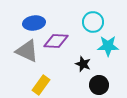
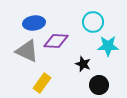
yellow rectangle: moved 1 px right, 2 px up
